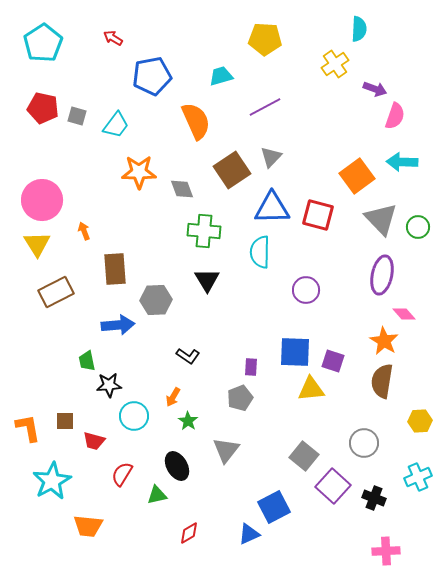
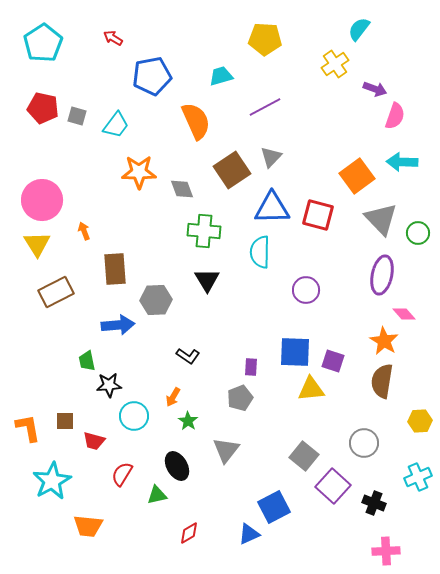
cyan semicircle at (359, 29): rotated 145 degrees counterclockwise
green circle at (418, 227): moved 6 px down
black cross at (374, 498): moved 5 px down
